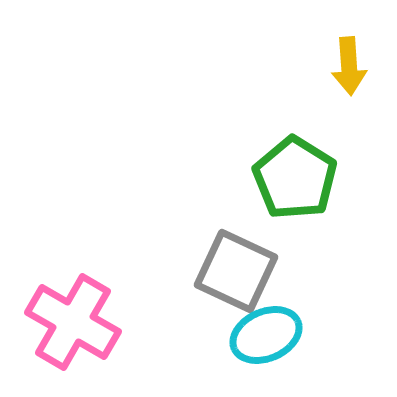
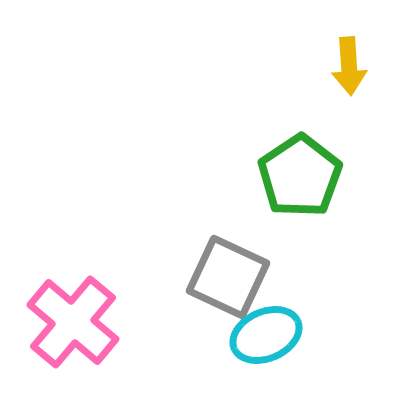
green pentagon: moved 5 px right, 2 px up; rotated 6 degrees clockwise
gray square: moved 8 px left, 6 px down
pink cross: rotated 10 degrees clockwise
